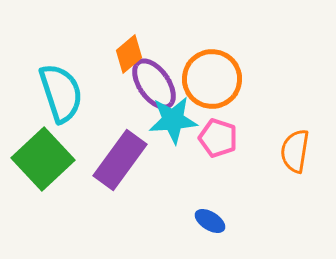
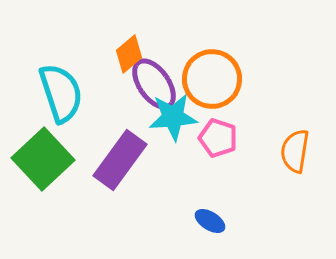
cyan star: moved 3 px up
